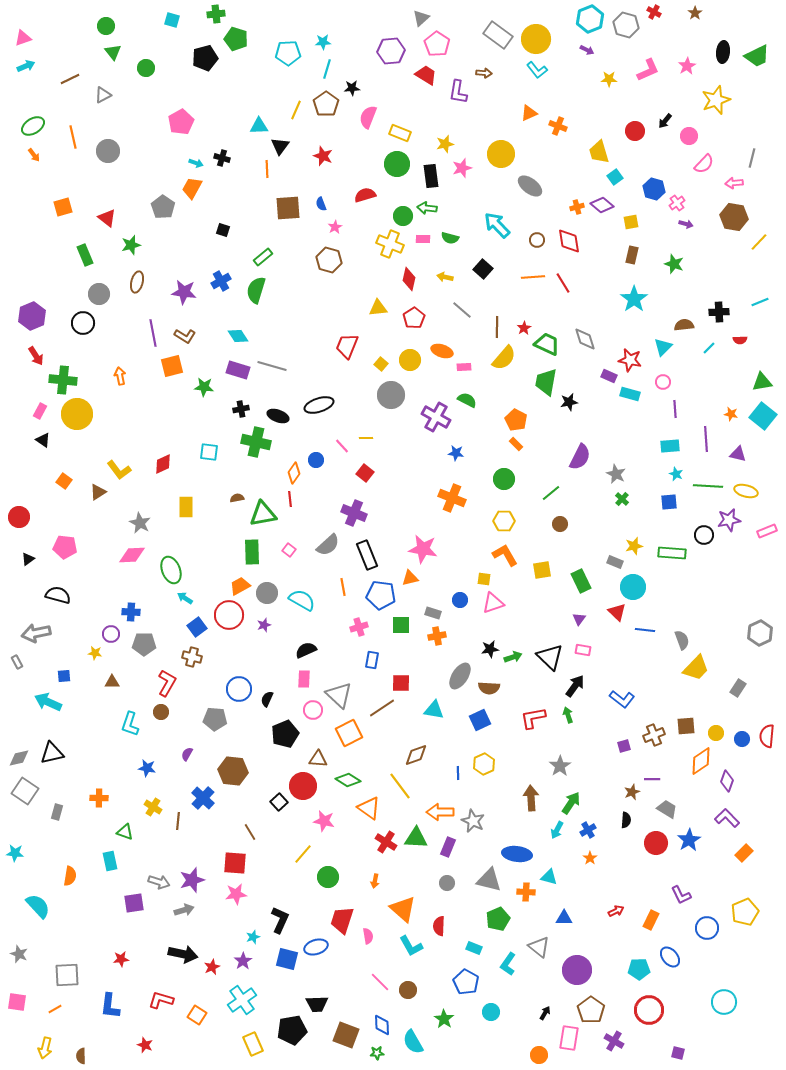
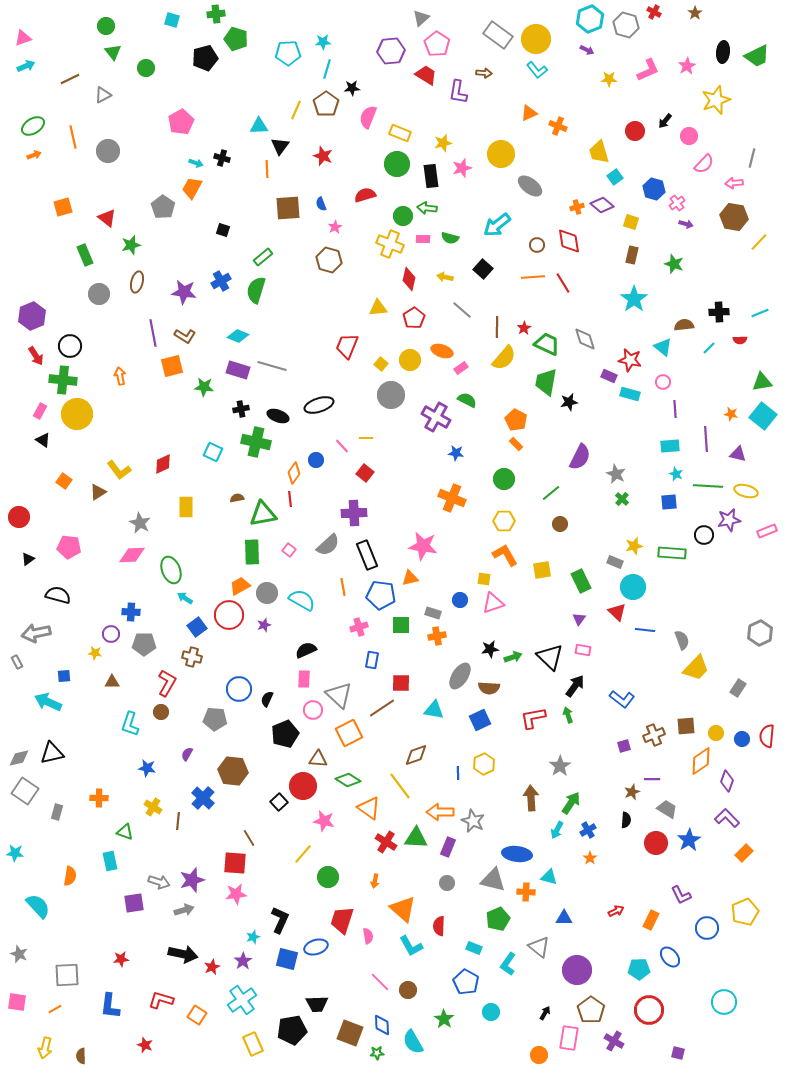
yellow star at (445, 144): moved 2 px left, 1 px up
orange arrow at (34, 155): rotated 72 degrees counterclockwise
yellow square at (631, 222): rotated 28 degrees clockwise
cyan arrow at (497, 225): rotated 84 degrees counterclockwise
brown circle at (537, 240): moved 5 px down
cyan line at (760, 302): moved 11 px down
black circle at (83, 323): moved 13 px left, 23 px down
cyan diamond at (238, 336): rotated 35 degrees counterclockwise
cyan triangle at (663, 347): rotated 36 degrees counterclockwise
pink rectangle at (464, 367): moved 3 px left, 1 px down; rotated 32 degrees counterclockwise
cyan square at (209, 452): moved 4 px right; rotated 18 degrees clockwise
purple cross at (354, 513): rotated 25 degrees counterclockwise
pink pentagon at (65, 547): moved 4 px right
pink star at (423, 549): moved 3 px up
brown line at (250, 832): moved 1 px left, 6 px down
gray triangle at (489, 880): moved 4 px right
brown square at (346, 1035): moved 4 px right, 2 px up
